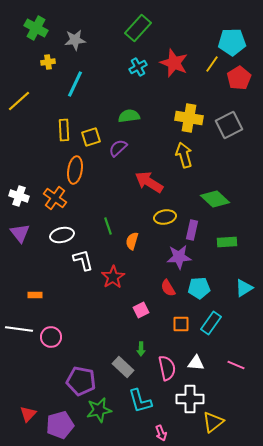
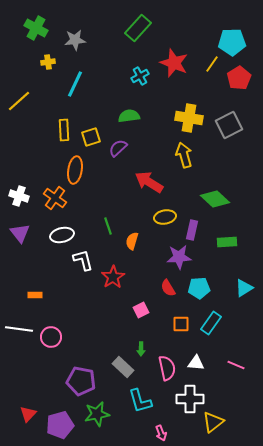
cyan cross at (138, 67): moved 2 px right, 9 px down
green star at (99, 410): moved 2 px left, 4 px down
